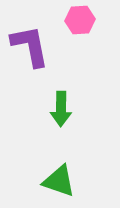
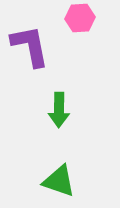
pink hexagon: moved 2 px up
green arrow: moved 2 px left, 1 px down
